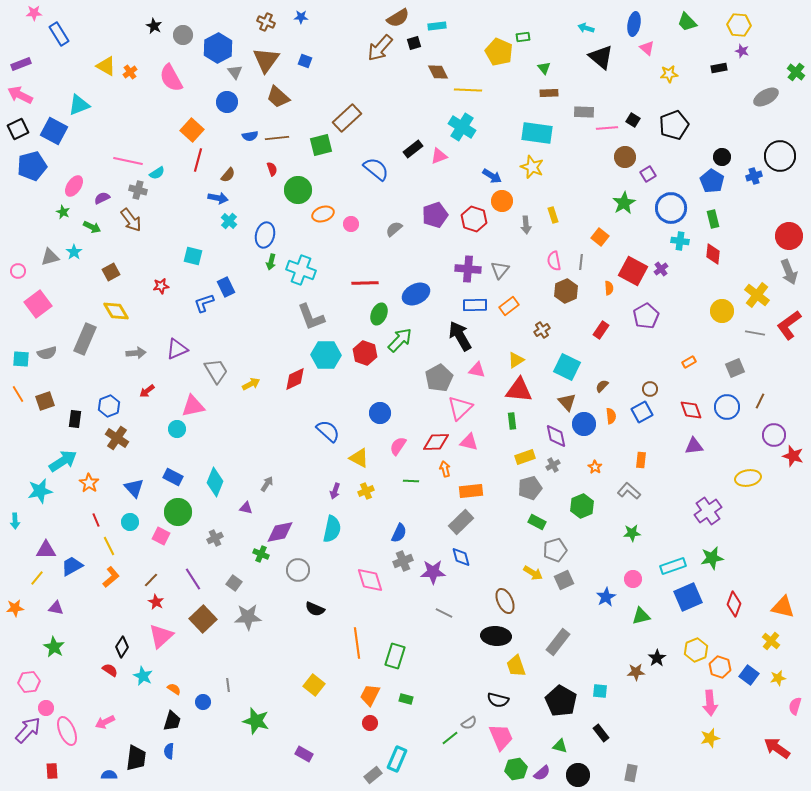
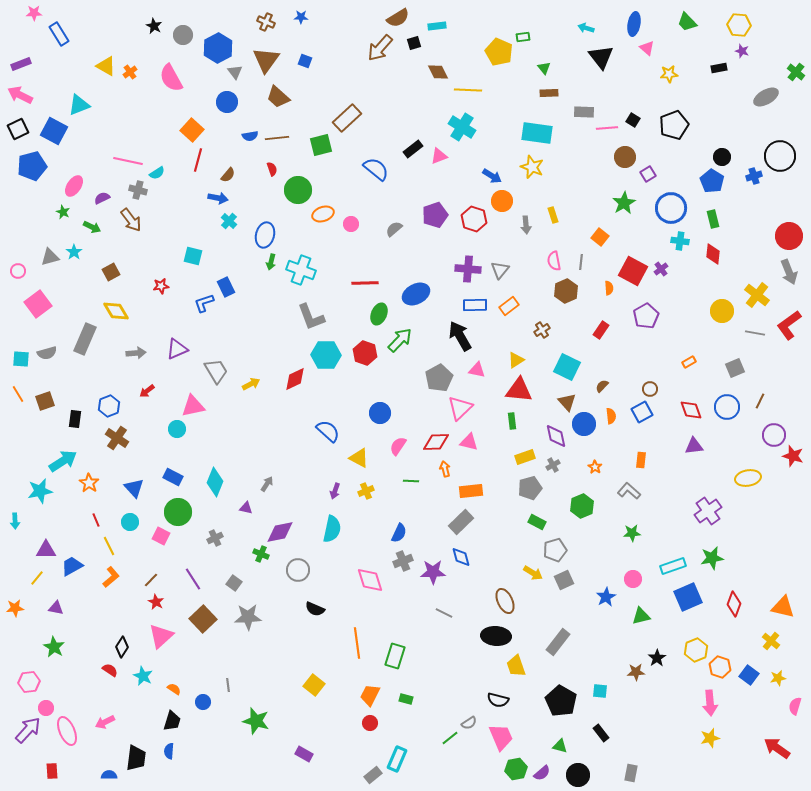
black triangle at (601, 57): rotated 12 degrees clockwise
